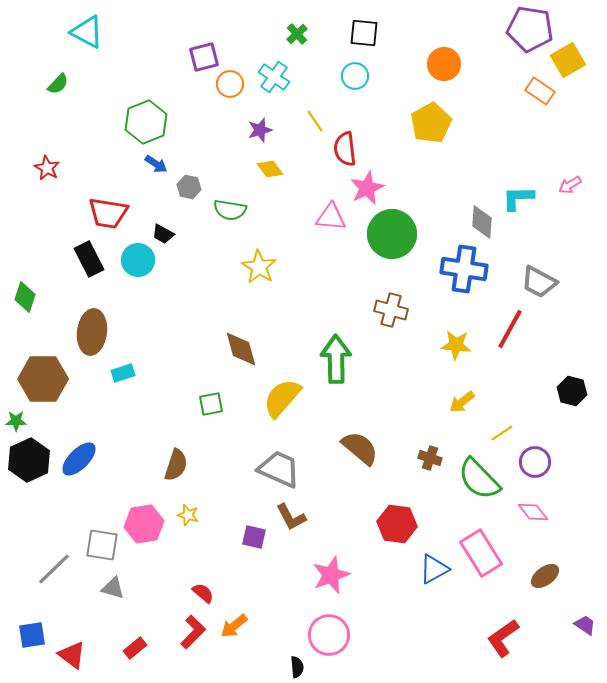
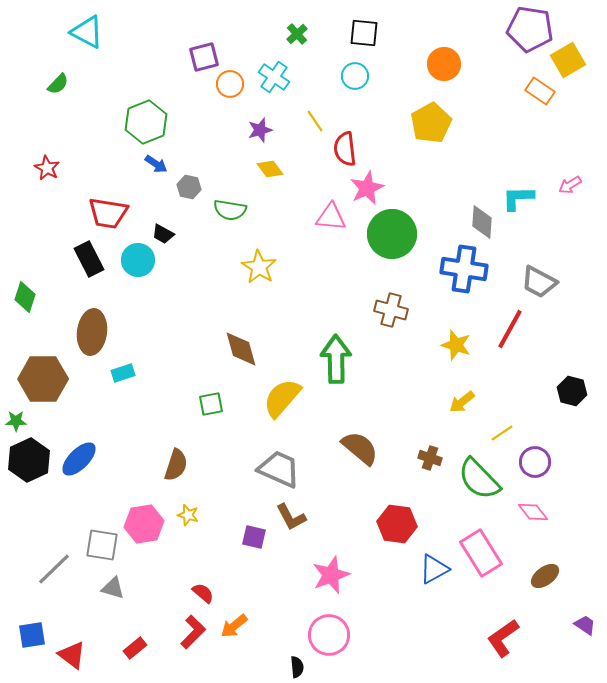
yellow star at (456, 345): rotated 12 degrees clockwise
